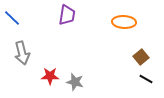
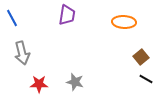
blue line: rotated 18 degrees clockwise
red star: moved 11 px left, 8 px down
